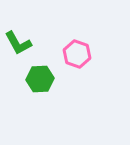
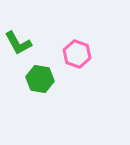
green hexagon: rotated 12 degrees clockwise
